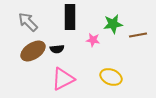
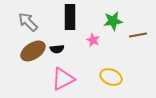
green star: moved 3 px up
pink star: rotated 16 degrees clockwise
